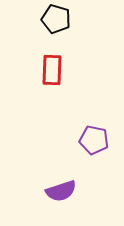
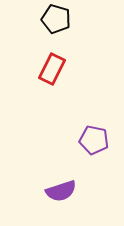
red rectangle: moved 1 px up; rotated 24 degrees clockwise
